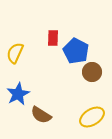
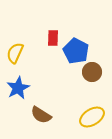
blue star: moved 6 px up
